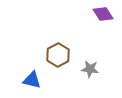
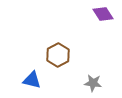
gray star: moved 3 px right, 14 px down
